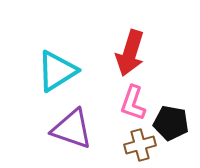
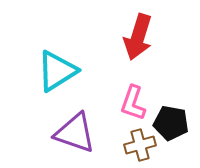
red arrow: moved 8 px right, 16 px up
purple triangle: moved 3 px right, 4 px down
